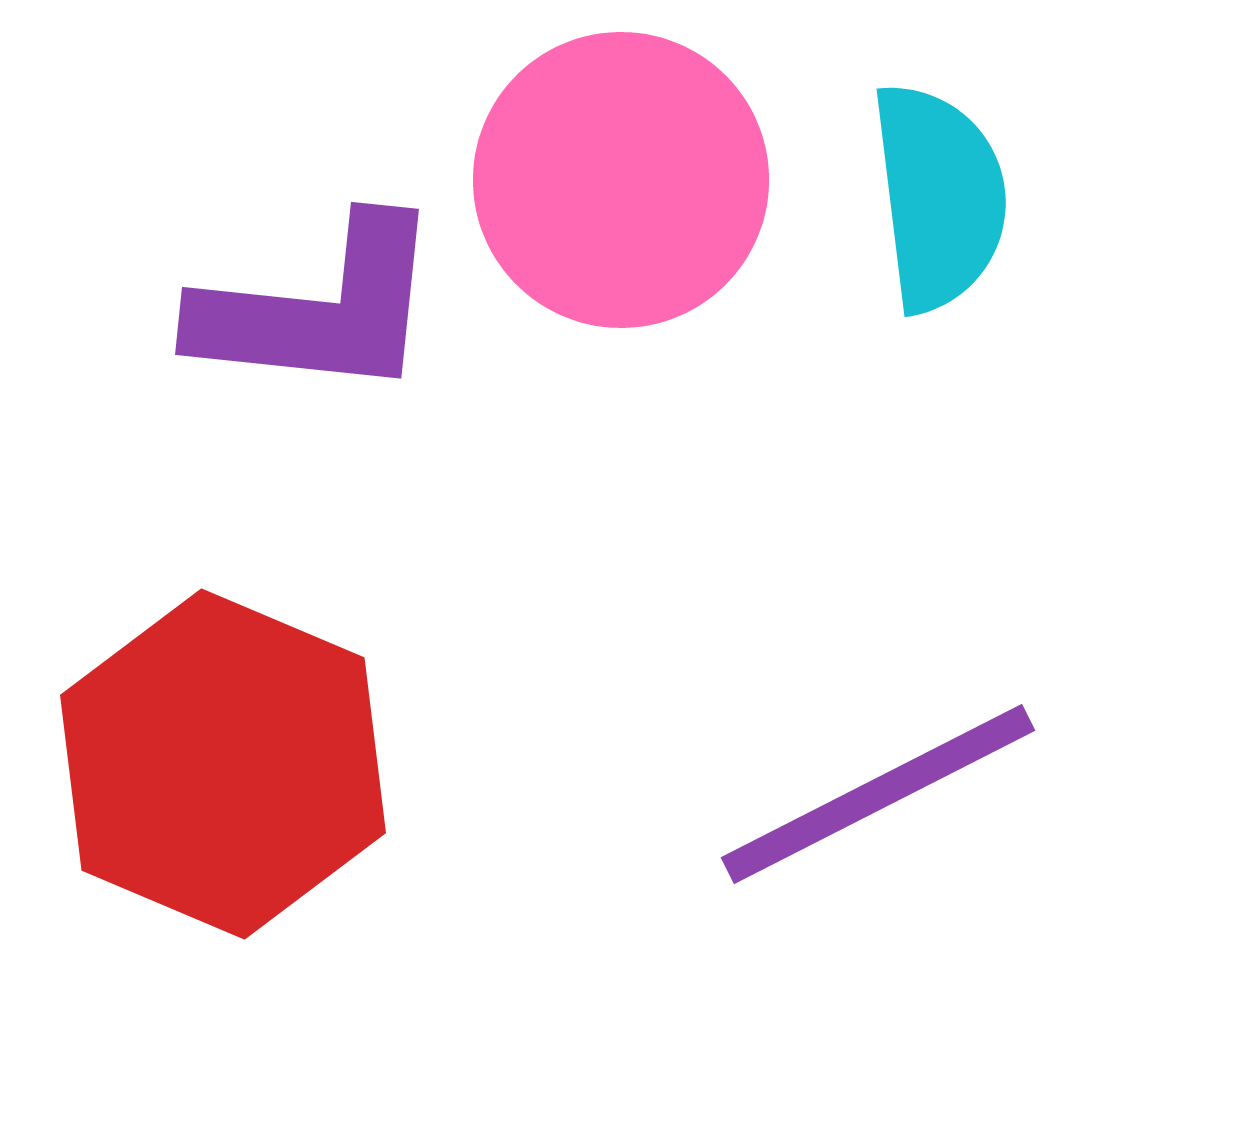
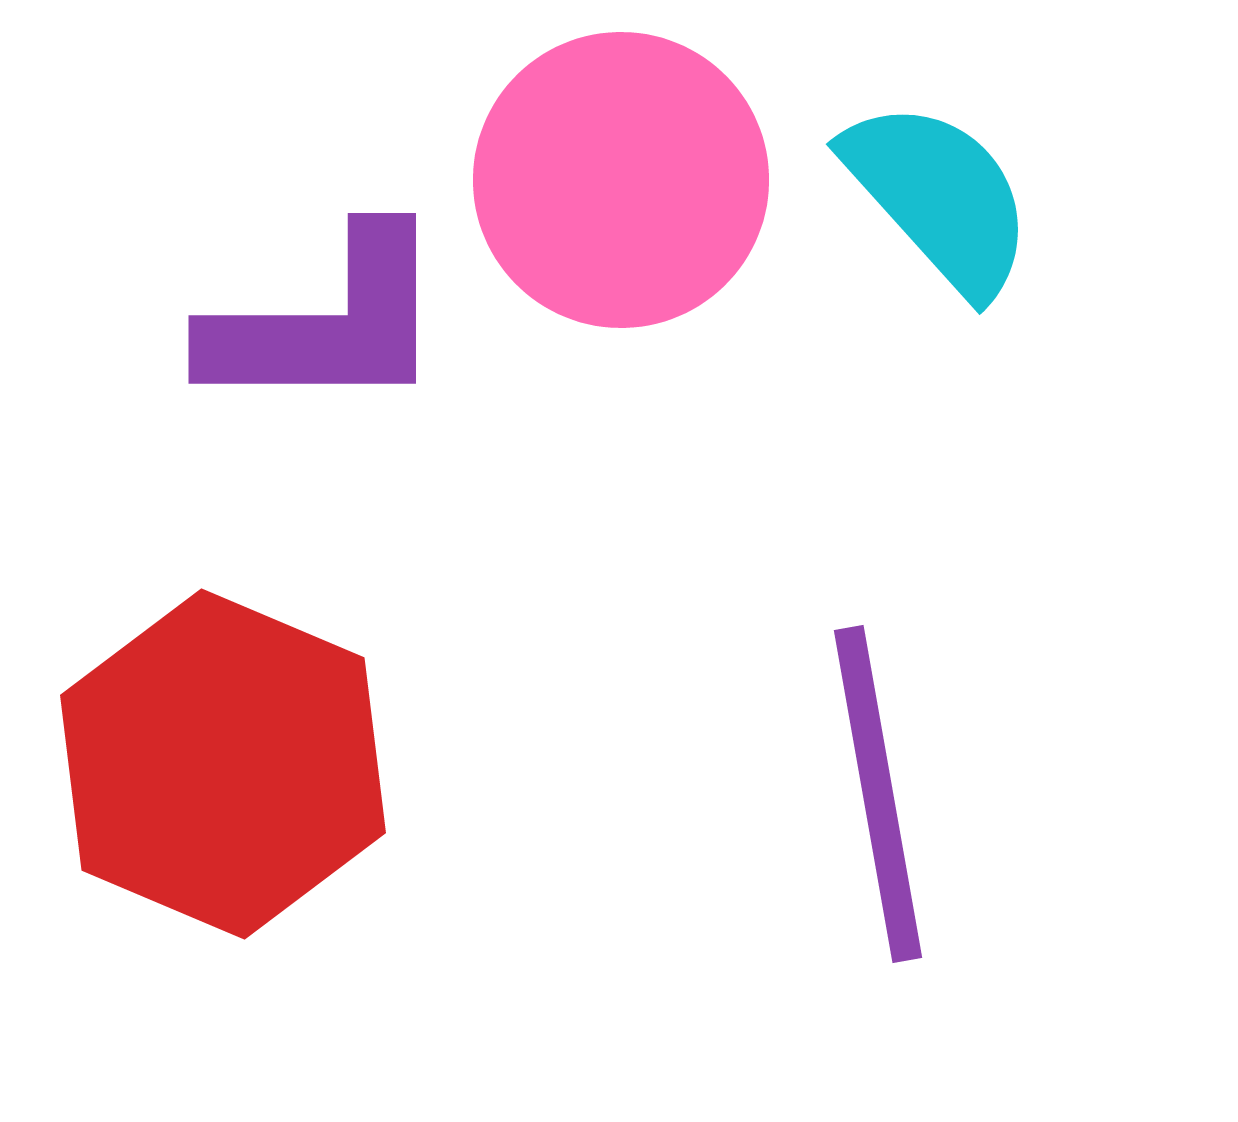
cyan semicircle: rotated 35 degrees counterclockwise
purple L-shape: moved 8 px right, 14 px down; rotated 6 degrees counterclockwise
purple line: rotated 73 degrees counterclockwise
